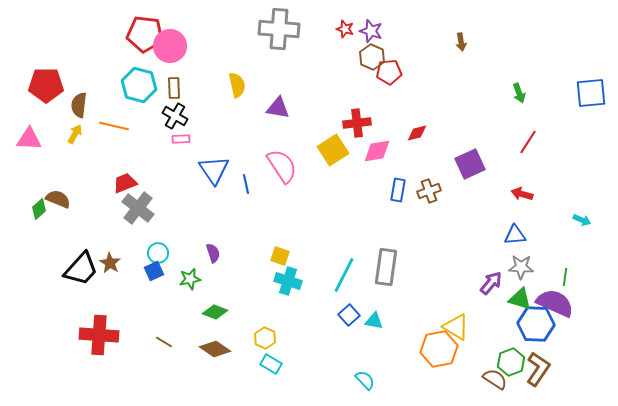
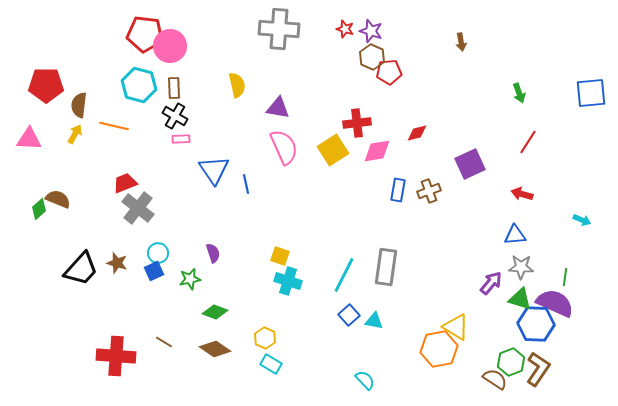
pink semicircle at (282, 166): moved 2 px right, 19 px up; rotated 9 degrees clockwise
brown star at (110, 263): moved 7 px right; rotated 15 degrees counterclockwise
red cross at (99, 335): moved 17 px right, 21 px down
